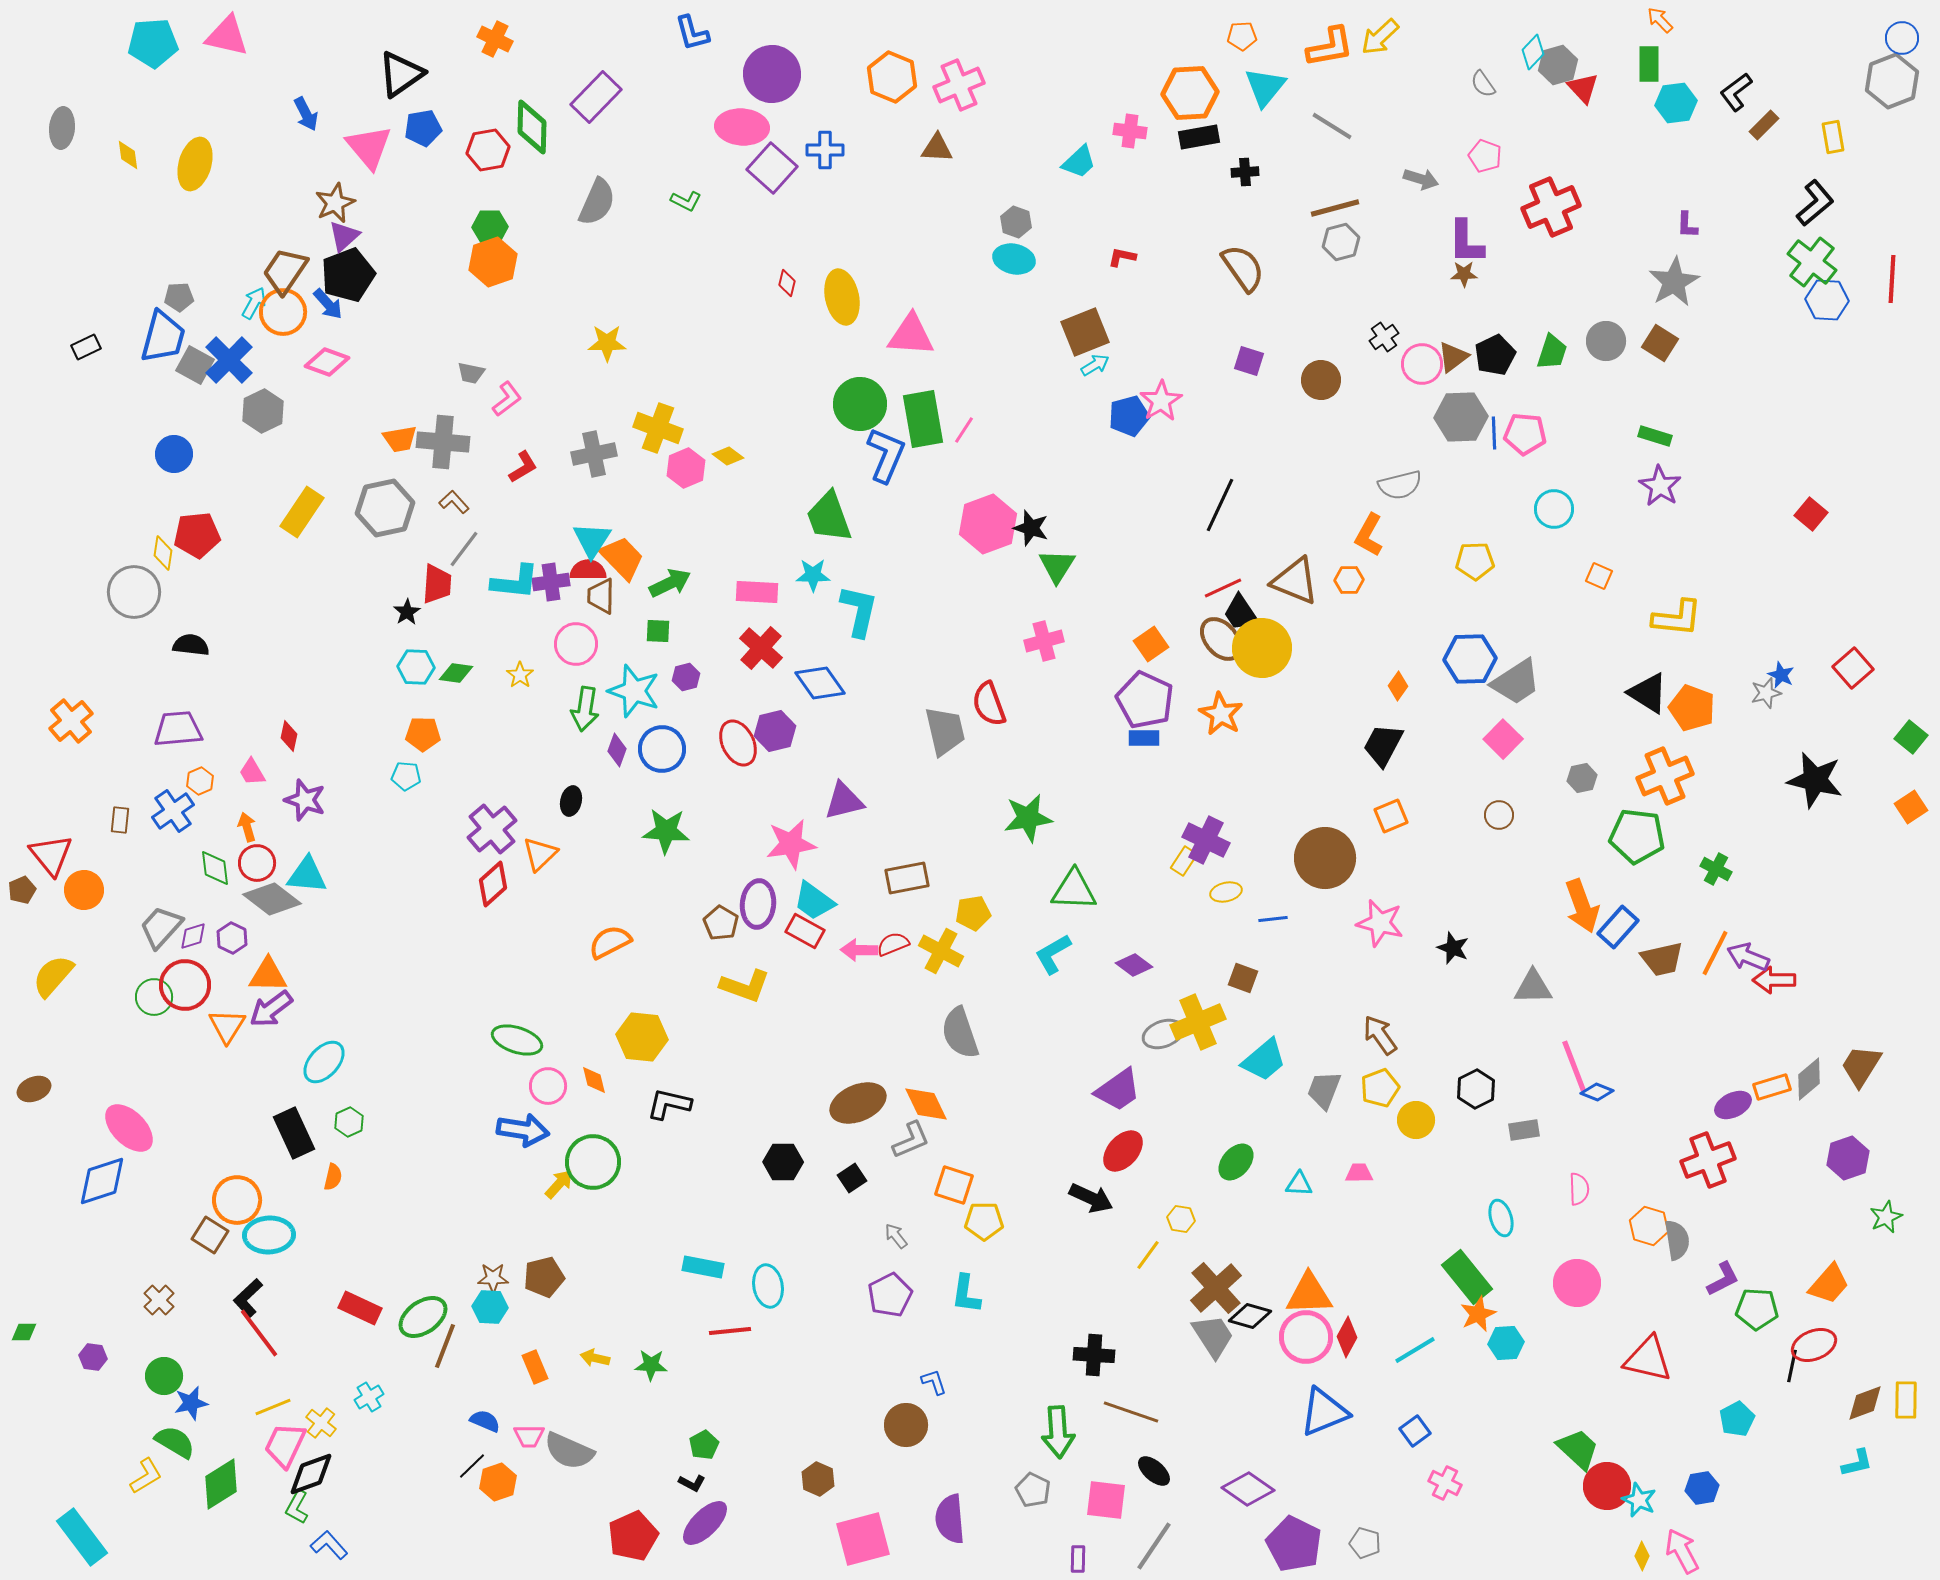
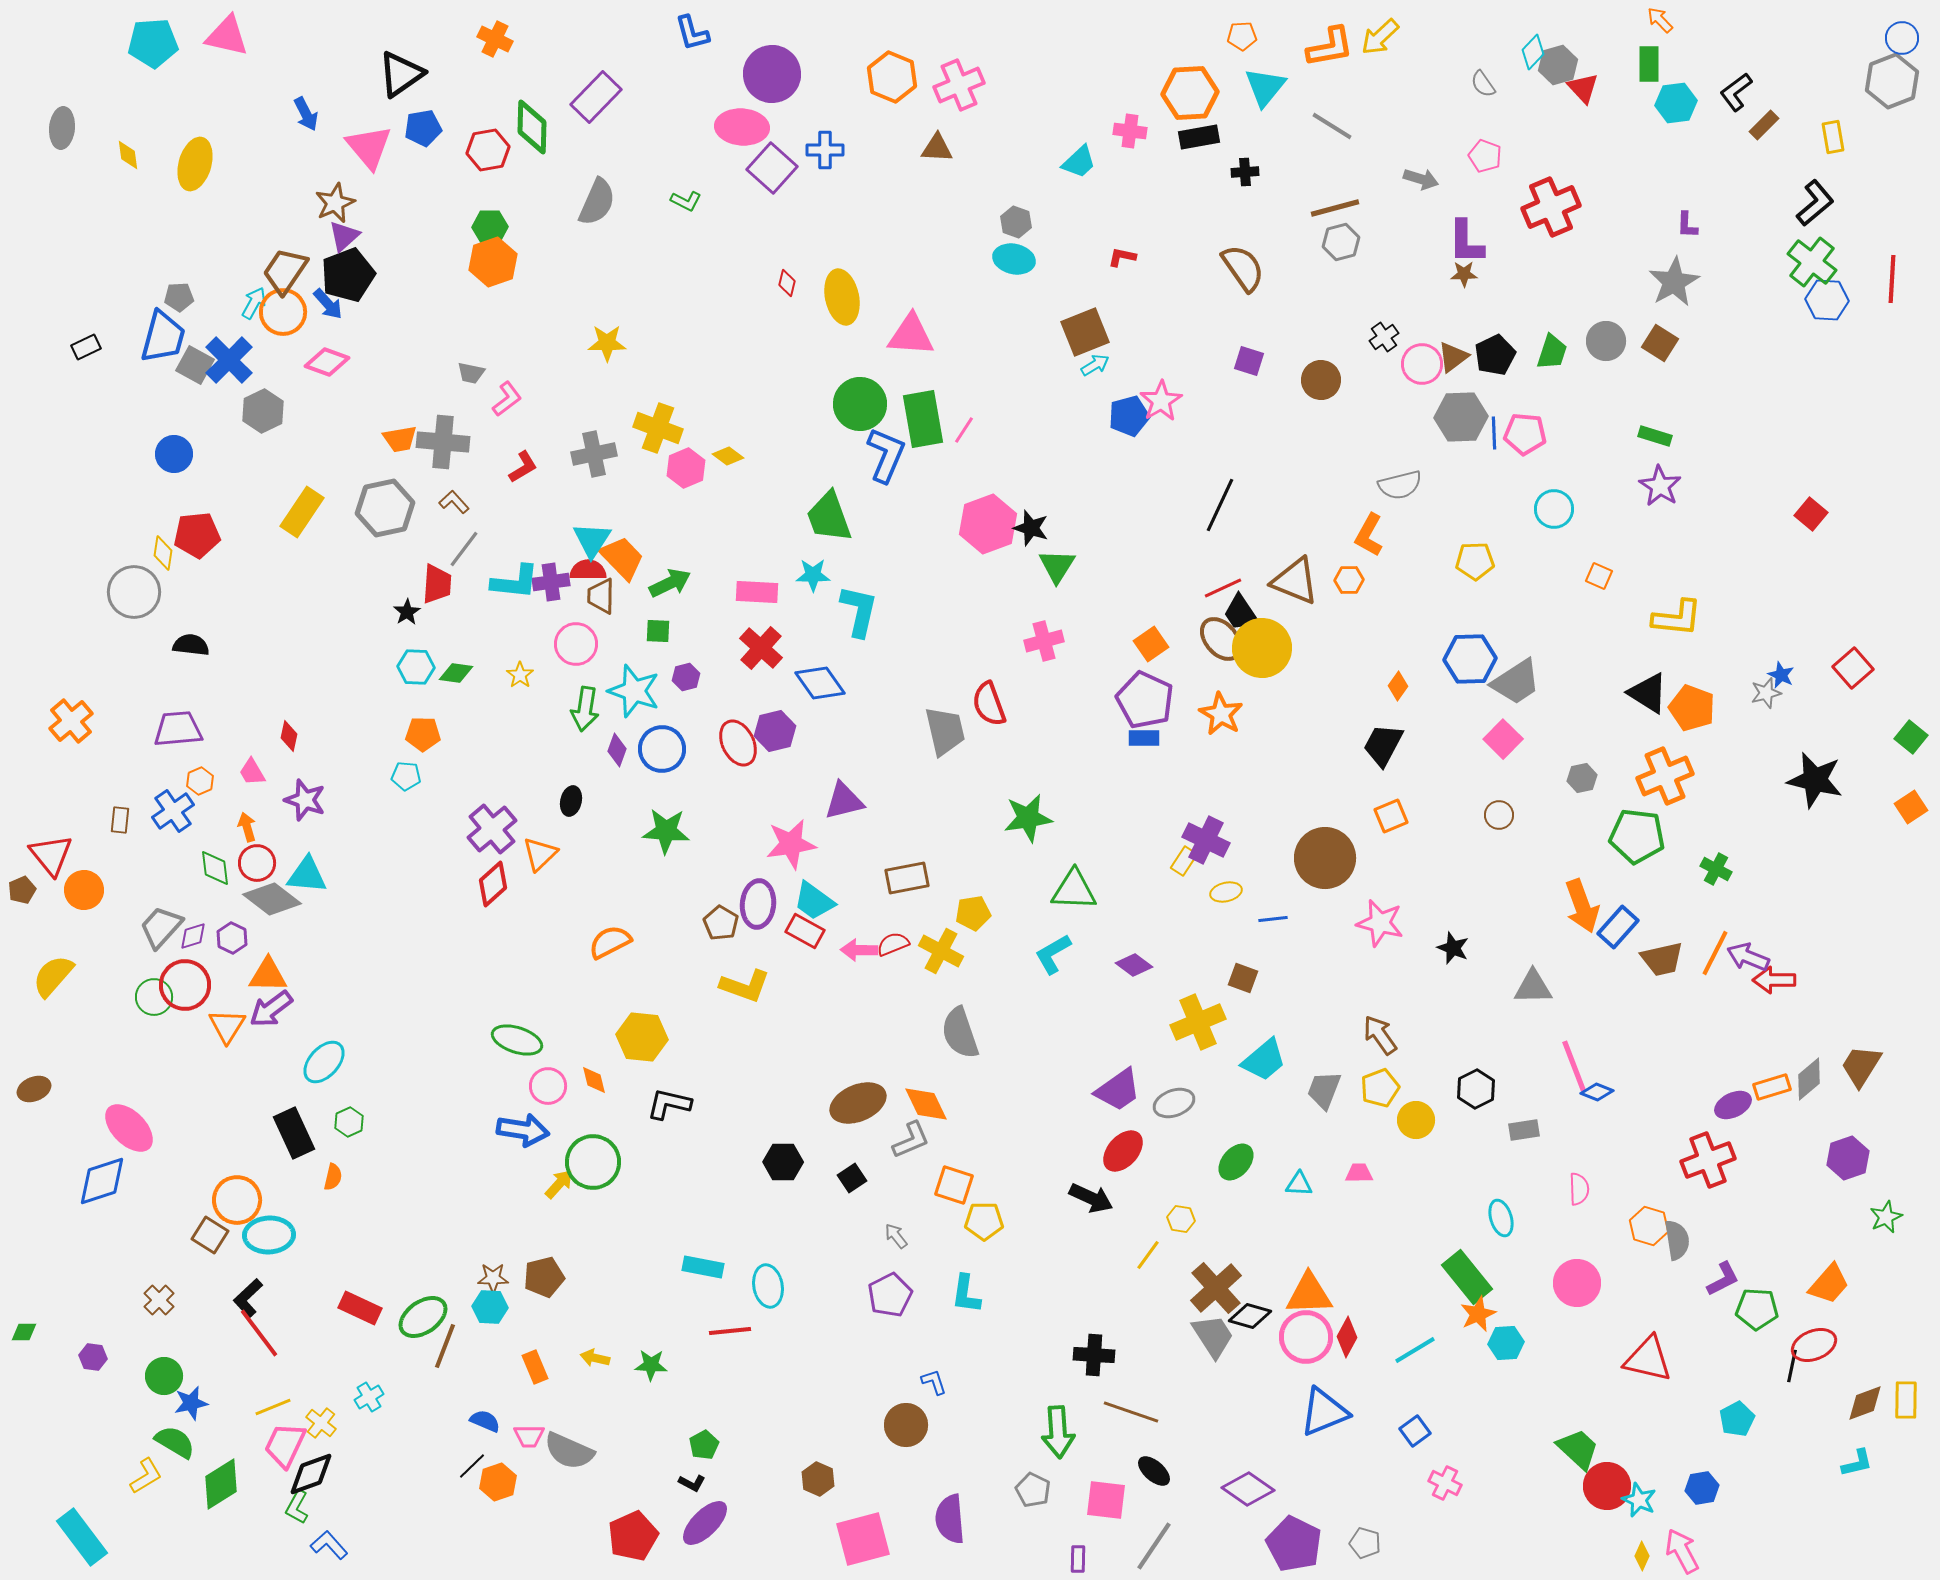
gray ellipse at (1163, 1034): moved 11 px right, 69 px down
